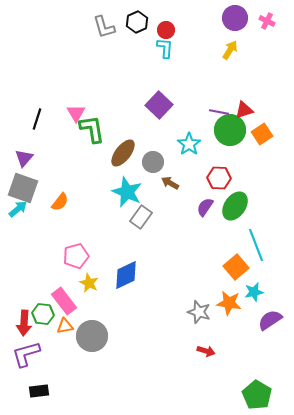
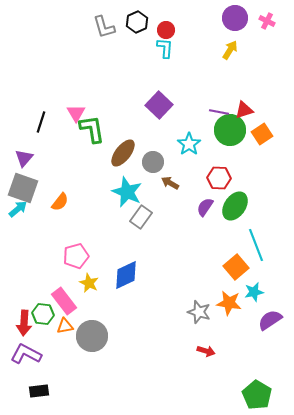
black line at (37, 119): moved 4 px right, 3 px down
purple L-shape at (26, 354): rotated 44 degrees clockwise
